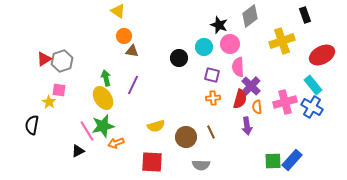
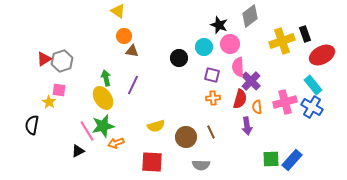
black rectangle: moved 19 px down
purple cross: moved 5 px up
green square: moved 2 px left, 2 px up
